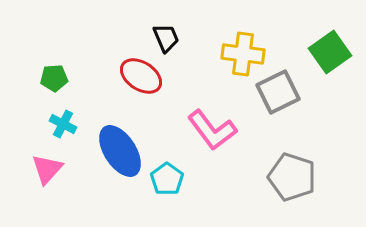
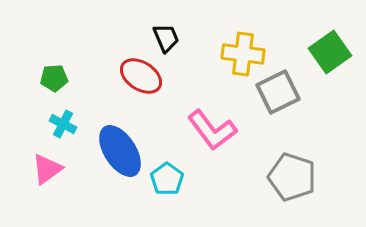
pink triangle: rotated 12 degrees clockwise
